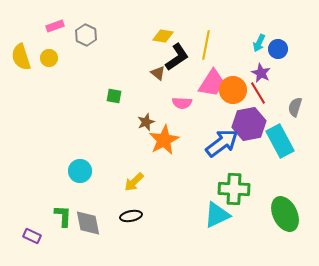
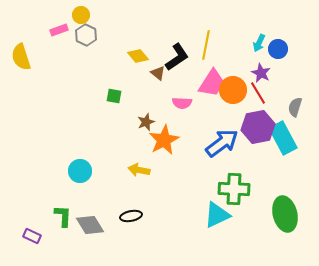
pink rectangle: moved 4 px right, 4 px down
yellow diamond: moved 25 px left, 20 px down; rotated 40 degrees clockwise
yellow circle: moved 32 px right, 43 px up
purple hexagon: moved 9 px right, 3 px down
cyan rectangle: moved 3 px right, 3 px up
yellow arrow: moved 5 px right, 12 px up; rotated 55 degrees clockwise
green ellipse: rotated 12 degrees clockwise
gray diamond: moved 2 px right, 2 px down; rotated 20 degrees counterclockwise
